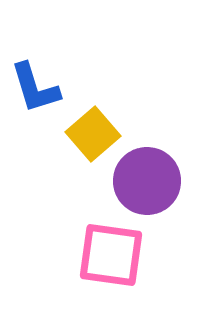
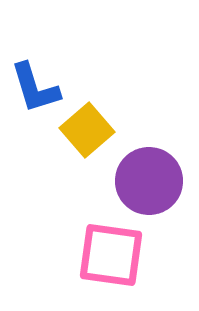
yellow square: moved 6 px left, 4 px up
purple circle: moved 2 px right
